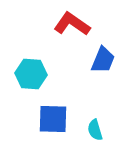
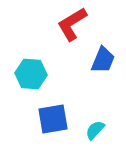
red L-shape: rotated 66 degrees counterclockwise
blue square: rotated 12 degrees counterclockwise
cyan semicircle: rotated 60 degrees clockwise
